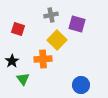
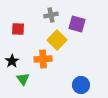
red square: rotated 16 degrees counterclockwise
